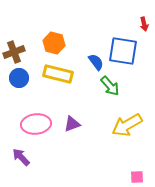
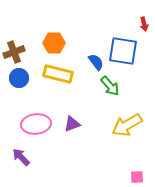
orange hexagon: rotated 15 degrees counterclockwise
